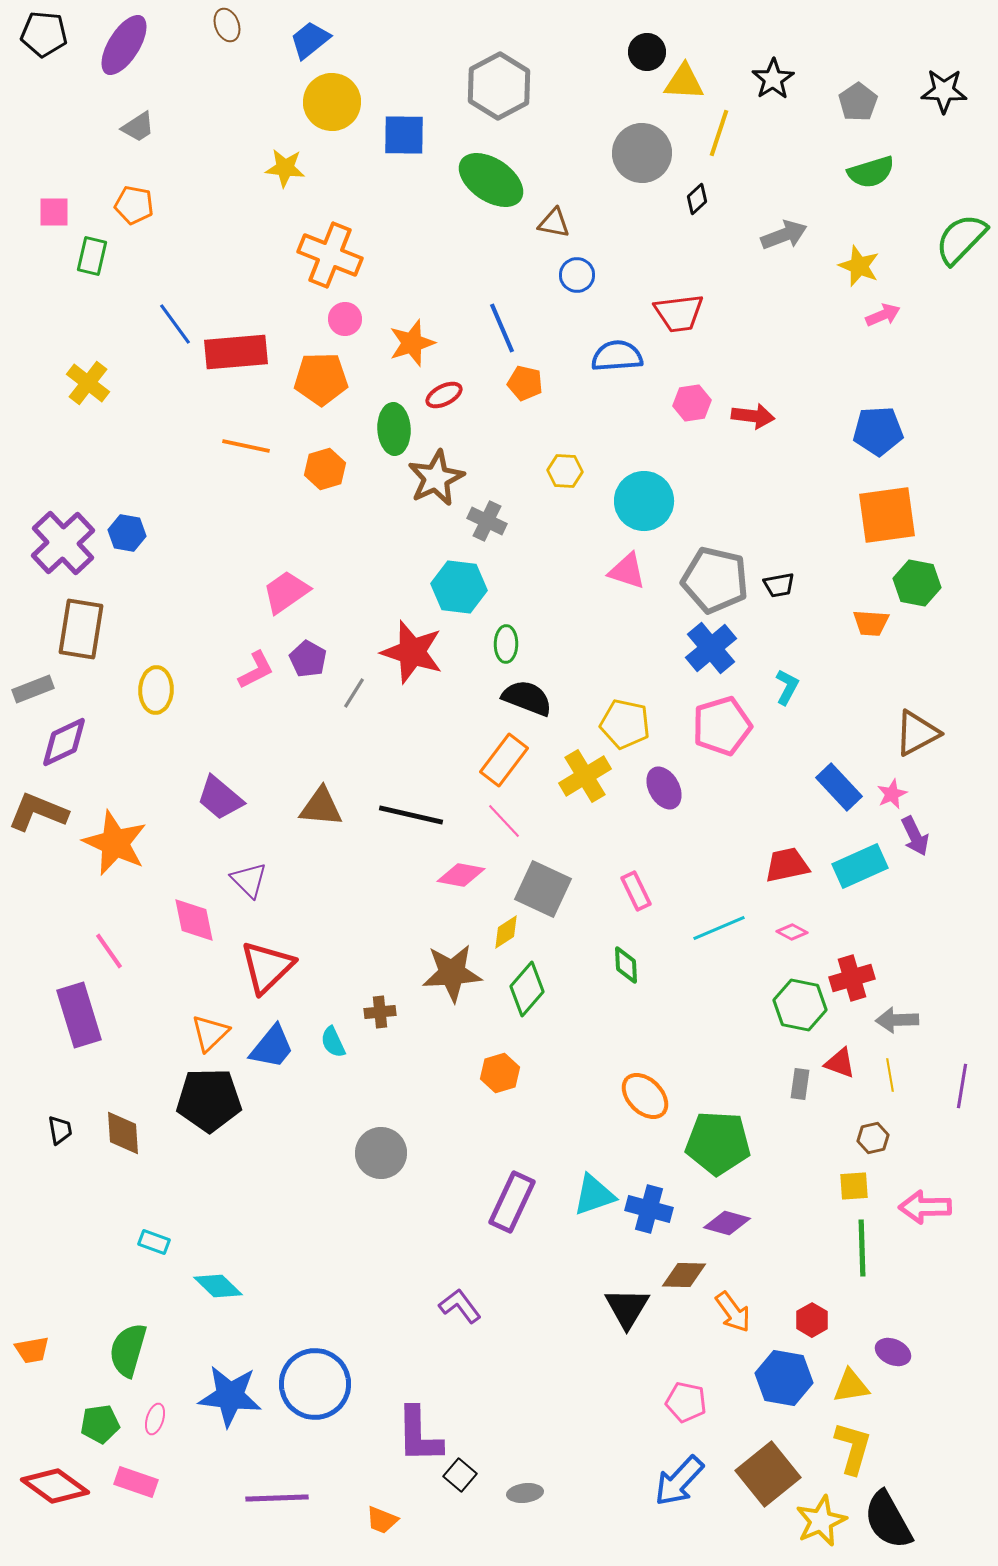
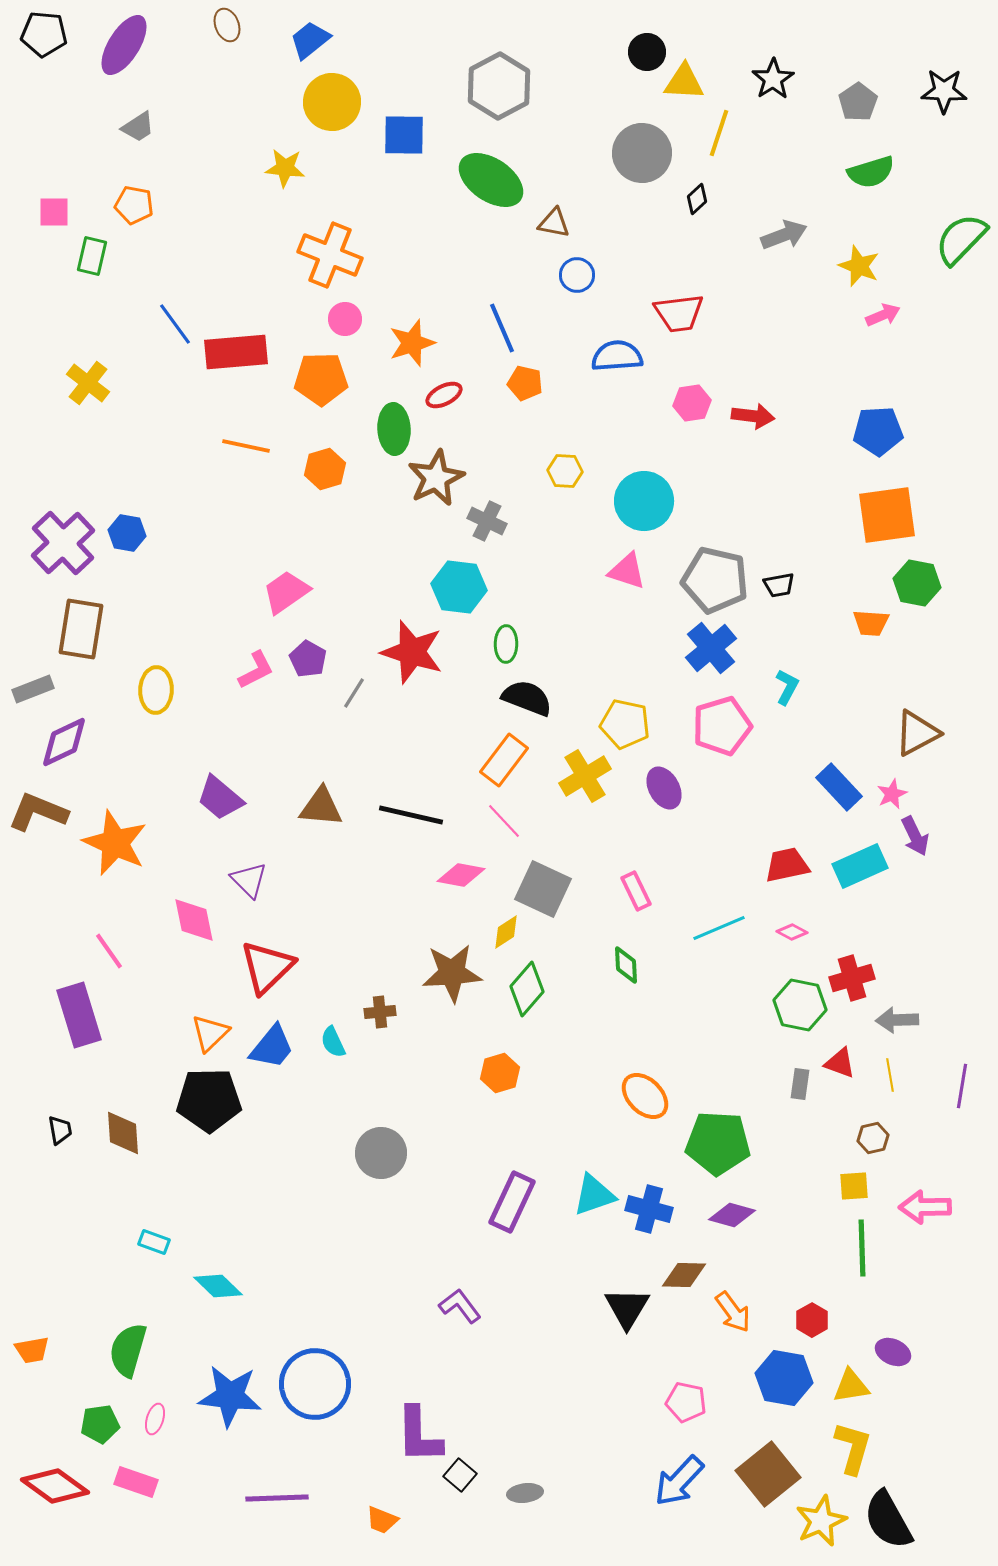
purple diamond at (727, 1223): moved 5 px right, 8 px up
